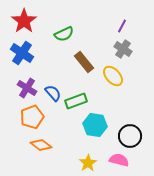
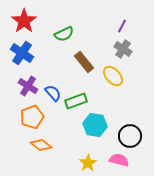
purple cross: moved 1 px right, 2 px up
